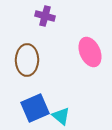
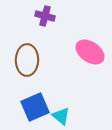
pink ellipse: rotated 32 degrees counterclockwise
blue square: moved 1 px up
